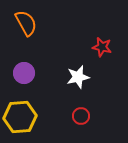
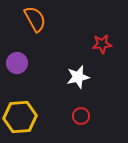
orange semicircle: moved 9 px right, 4 px up
red star: moved 3 px up; rotated 18 degrees counterclockwise
purple circle: moved 7 px left, 10 px up
